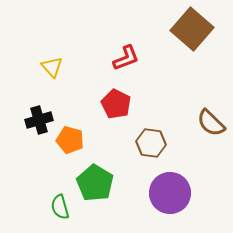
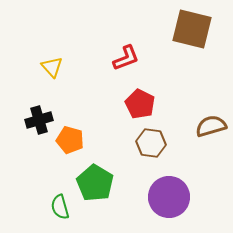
brown square: rotated 27 degrees counterclockwise
red pentagon: moved 24 px right
brown semicircle: moved 3 px down; rotated 120 degrees clockwise
purple circle: moved 1 px left, 4 px down
